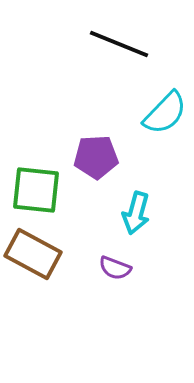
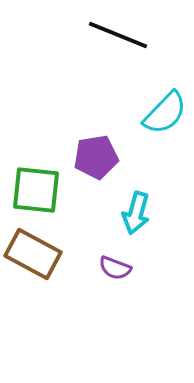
black line: moved 1 px left, 9 px up
purple pentagon: rotated 6 degrees counterclockwise
